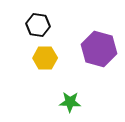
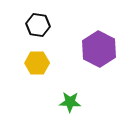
purple hexagon: rotated 12 degrees clockwise
yellow hexagon: moved 8 px left, 5 px down
